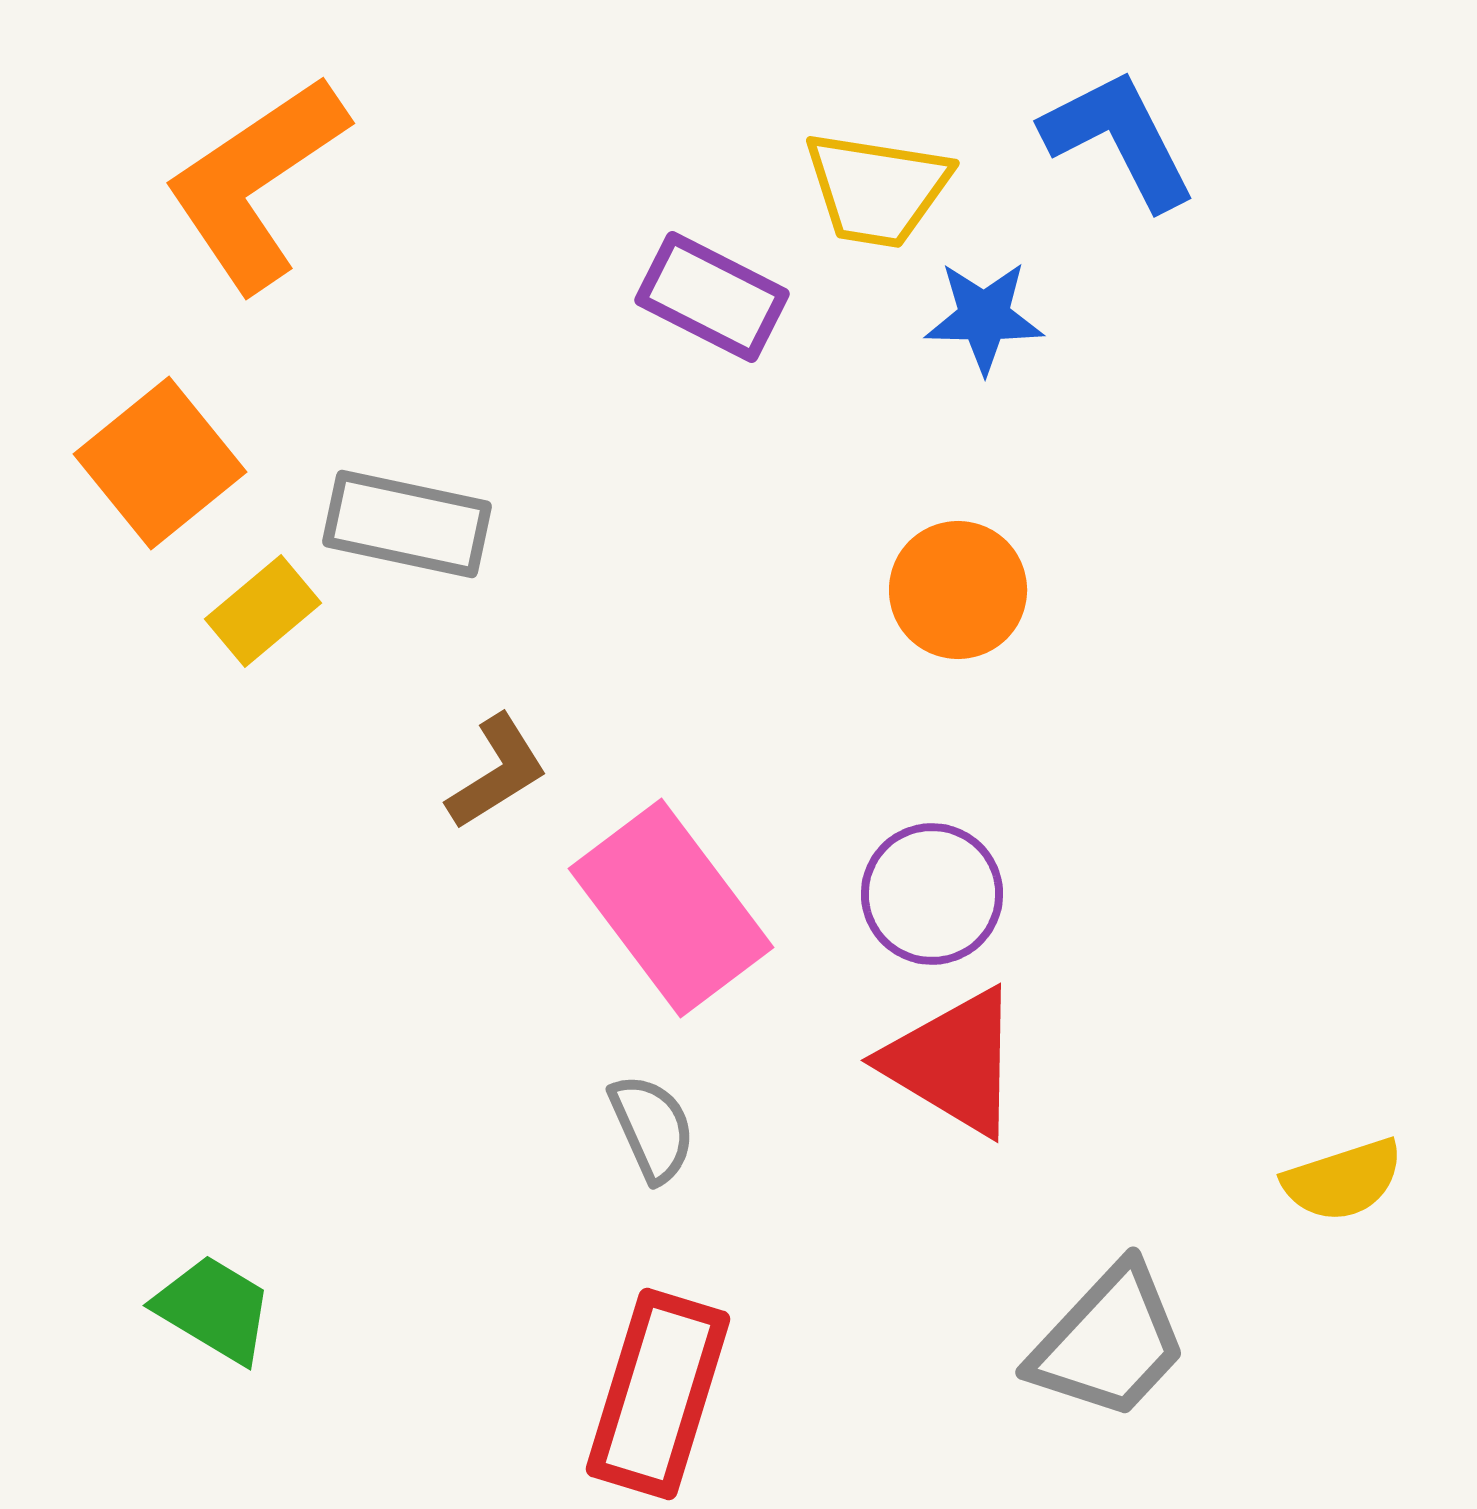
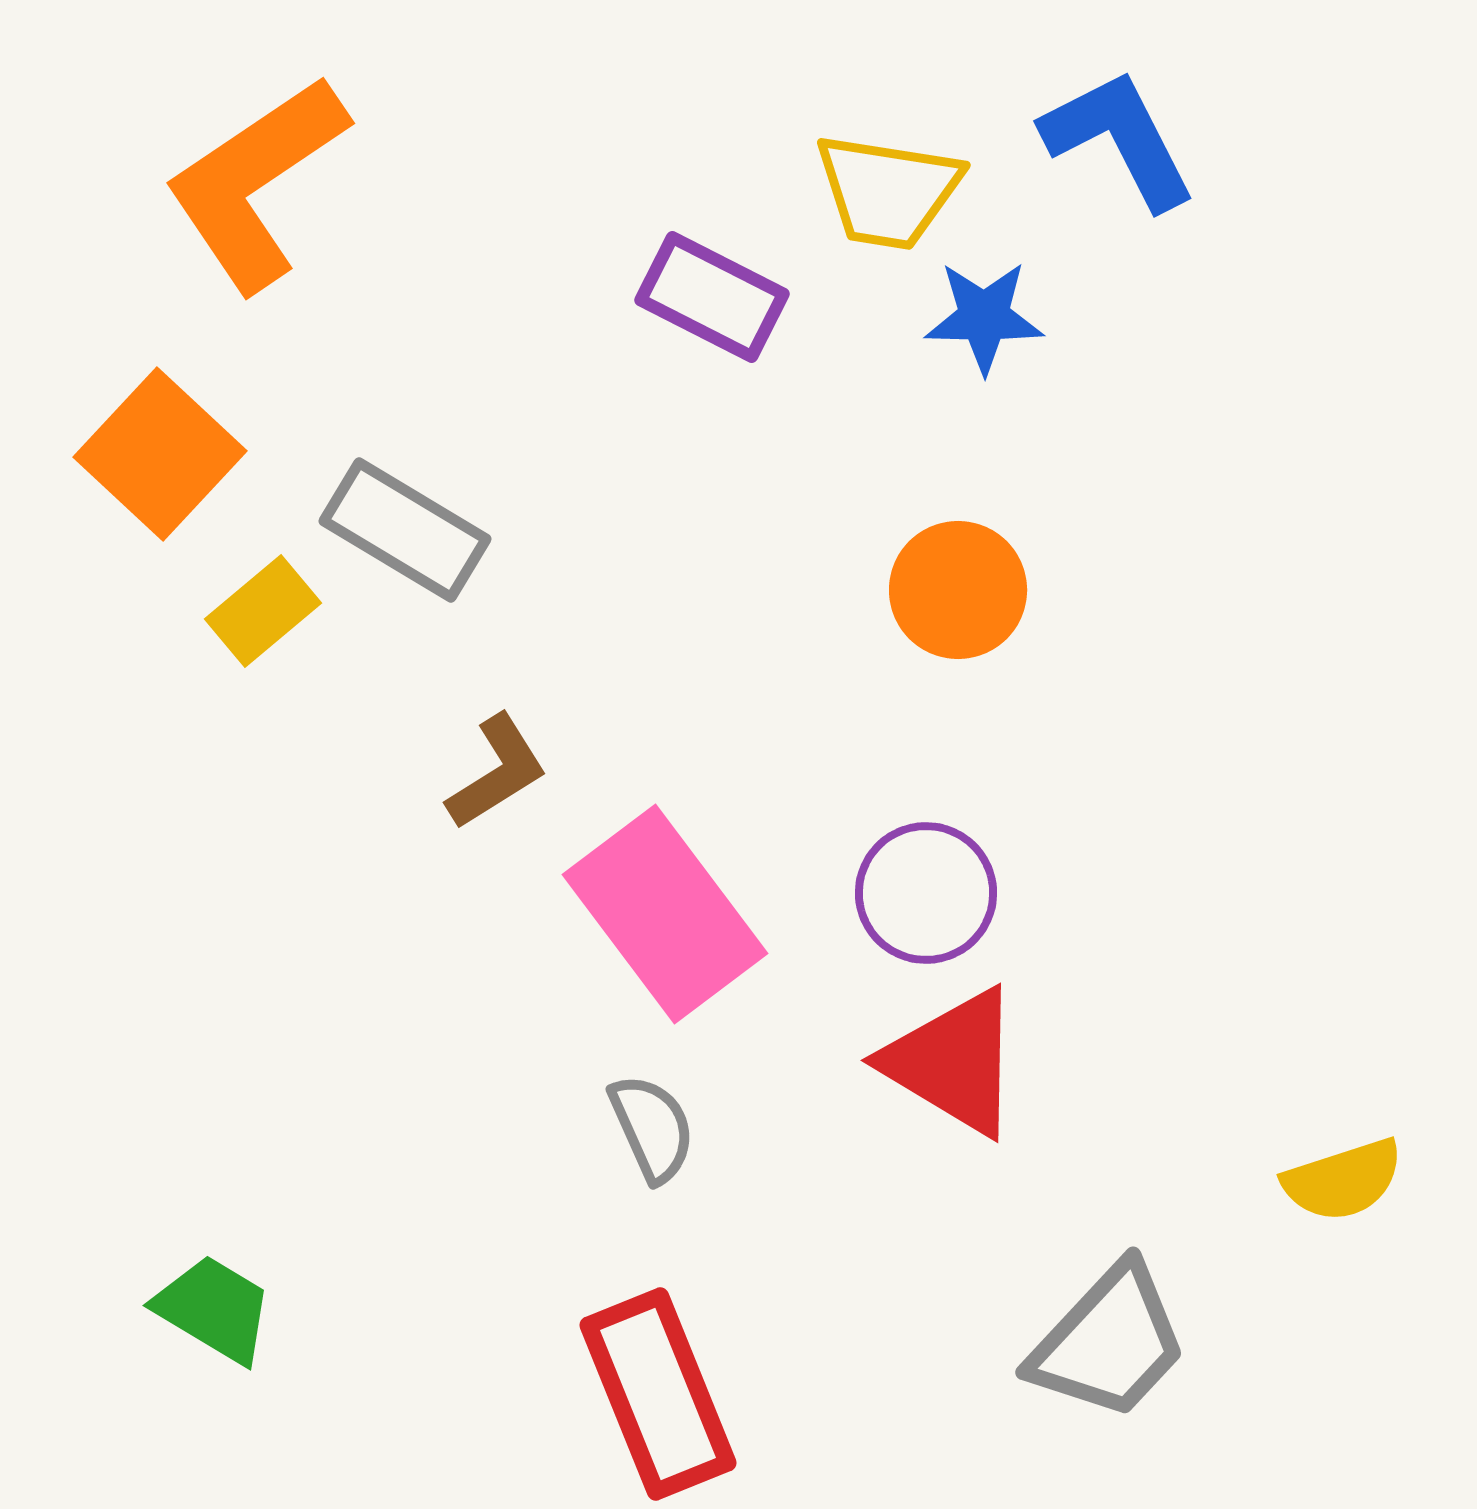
yellow trapezoid: moved 11 px right, 2 px down
orange square: moved 9 px up; rotated 8 degrees counterclockwise
gray rectangle: moved 2 px left, 6 px down; rotated 19 degrees clockwise
purple circle: moved 6 px left, 1 px up
pink rectangle: moved 6 px left, 6 px down
red rectangle: rotated 39 degrees counterclockwise
